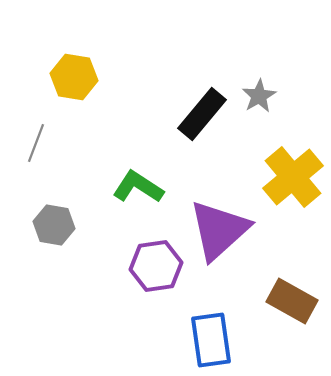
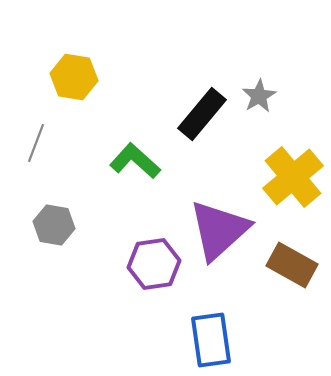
green L-shape: moved 3 px left, 26 px up; rotated 9 degrees clockwise
purple hexagon: moved 2 px left, 2 px up
brown rectangle: moved 36 px up
